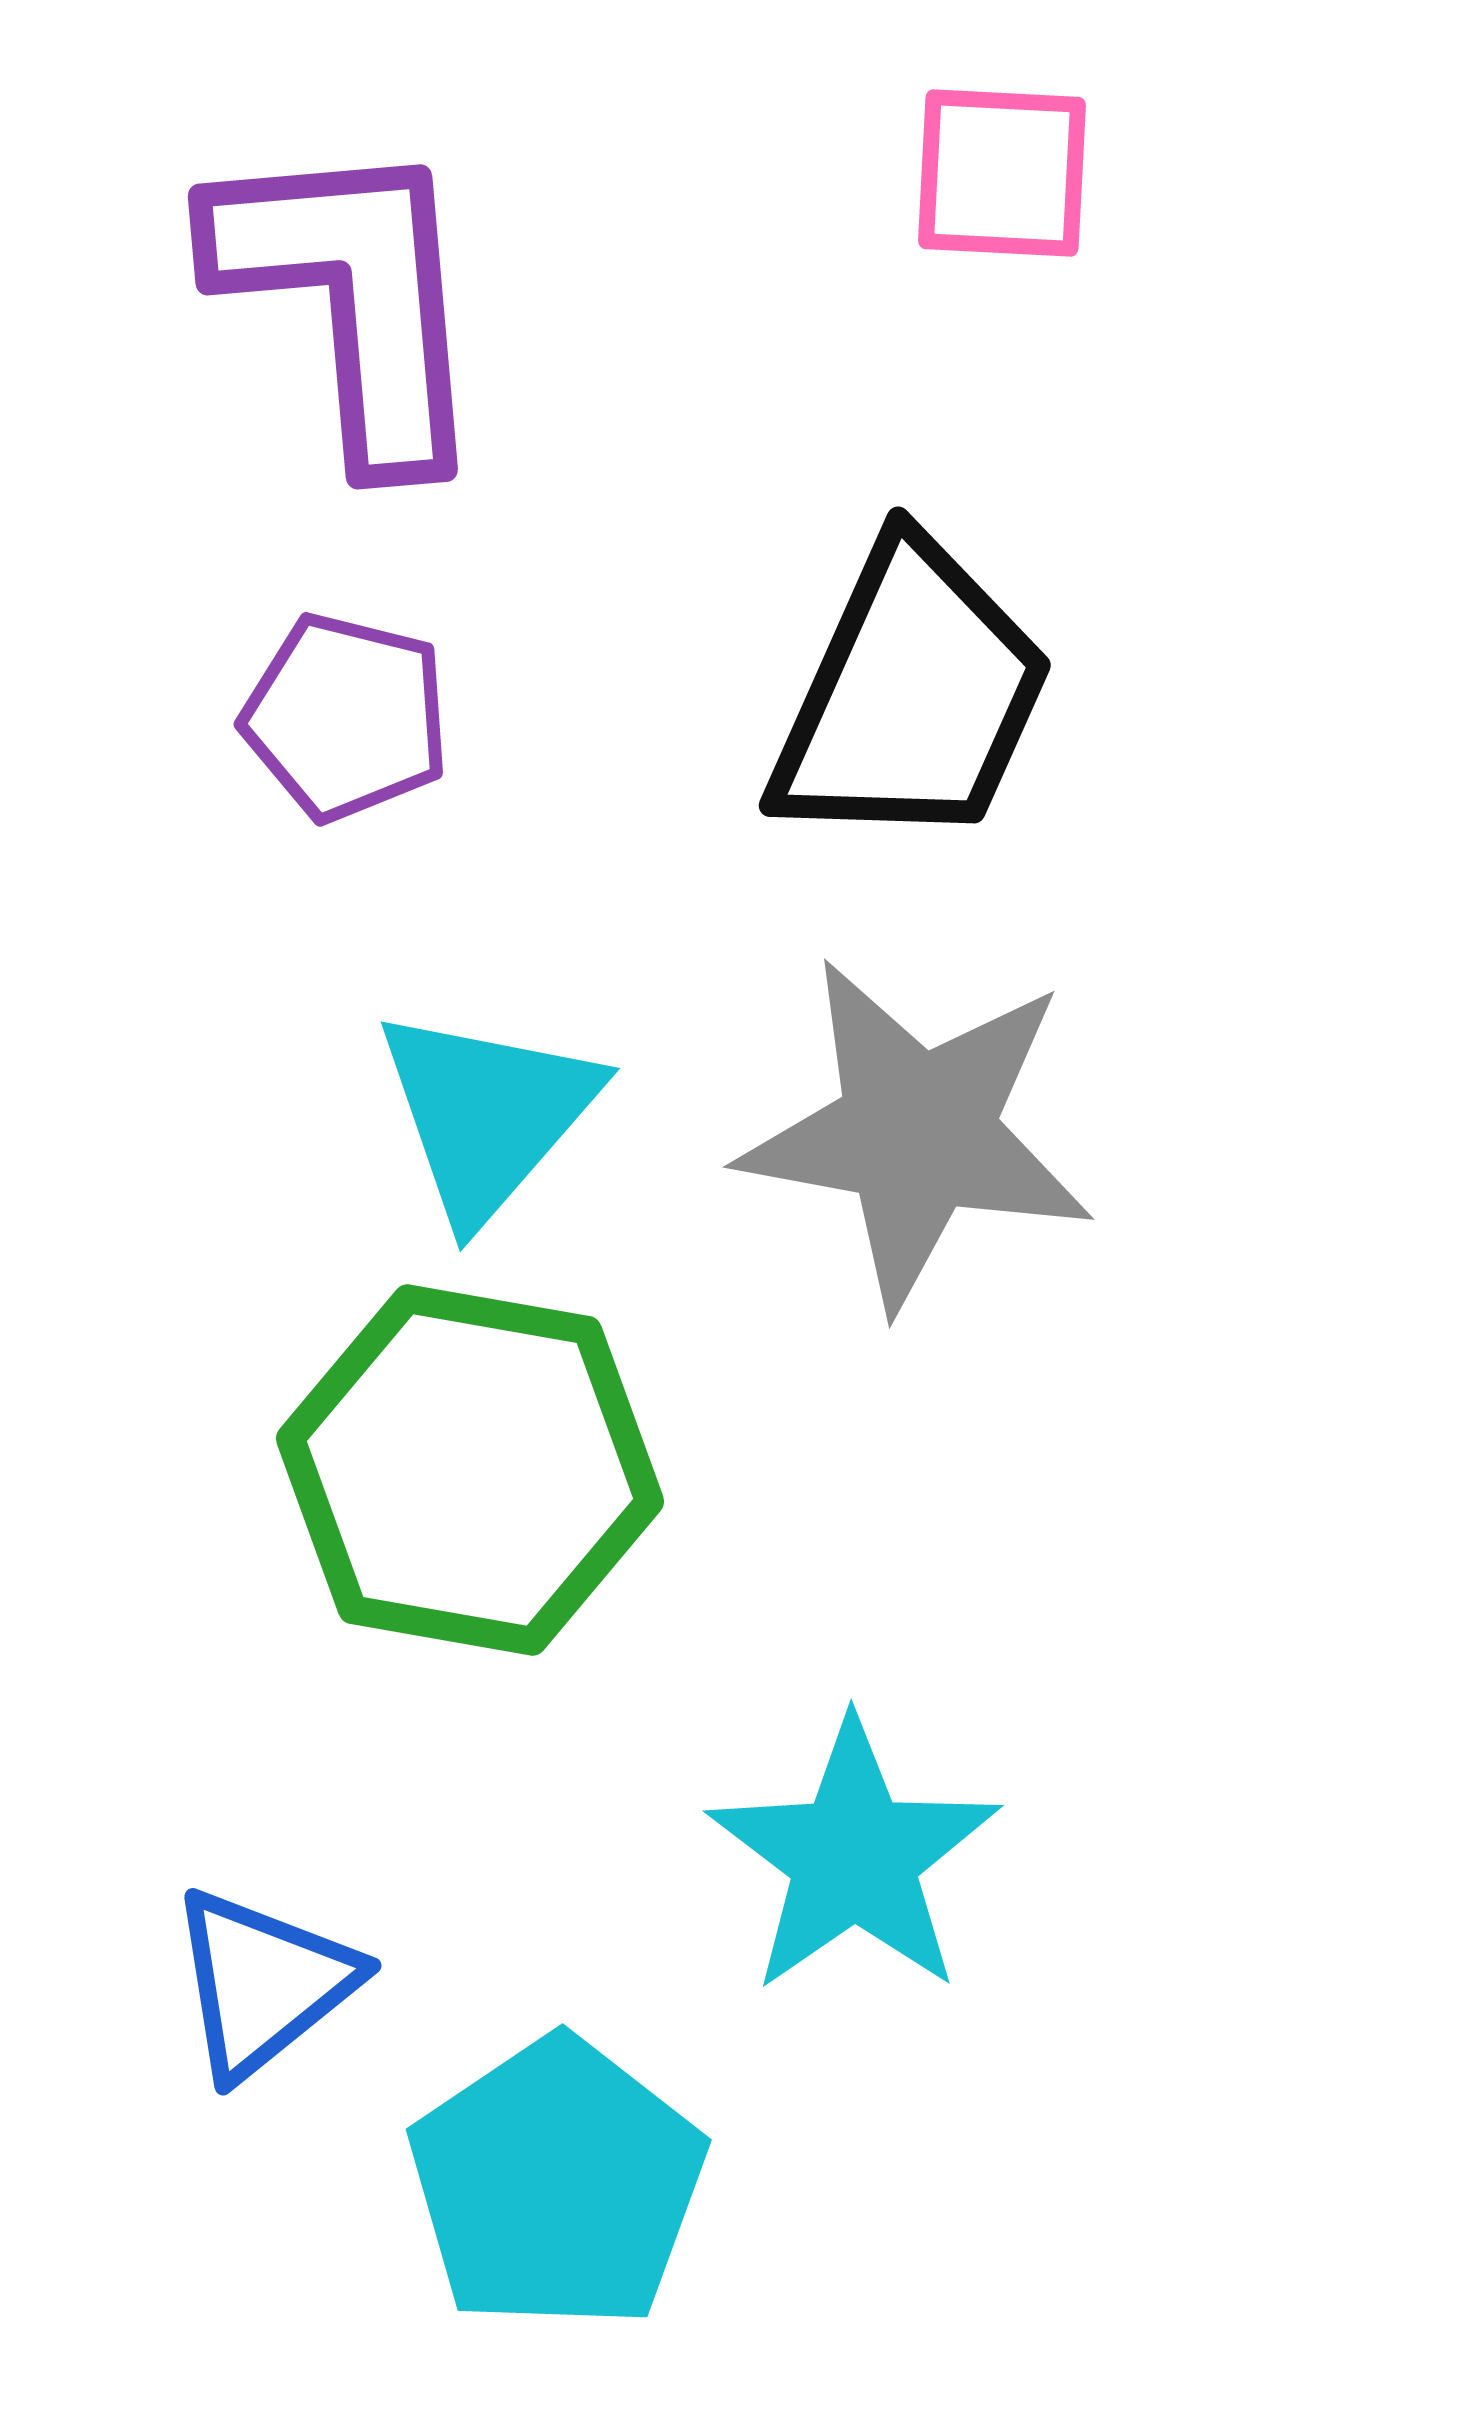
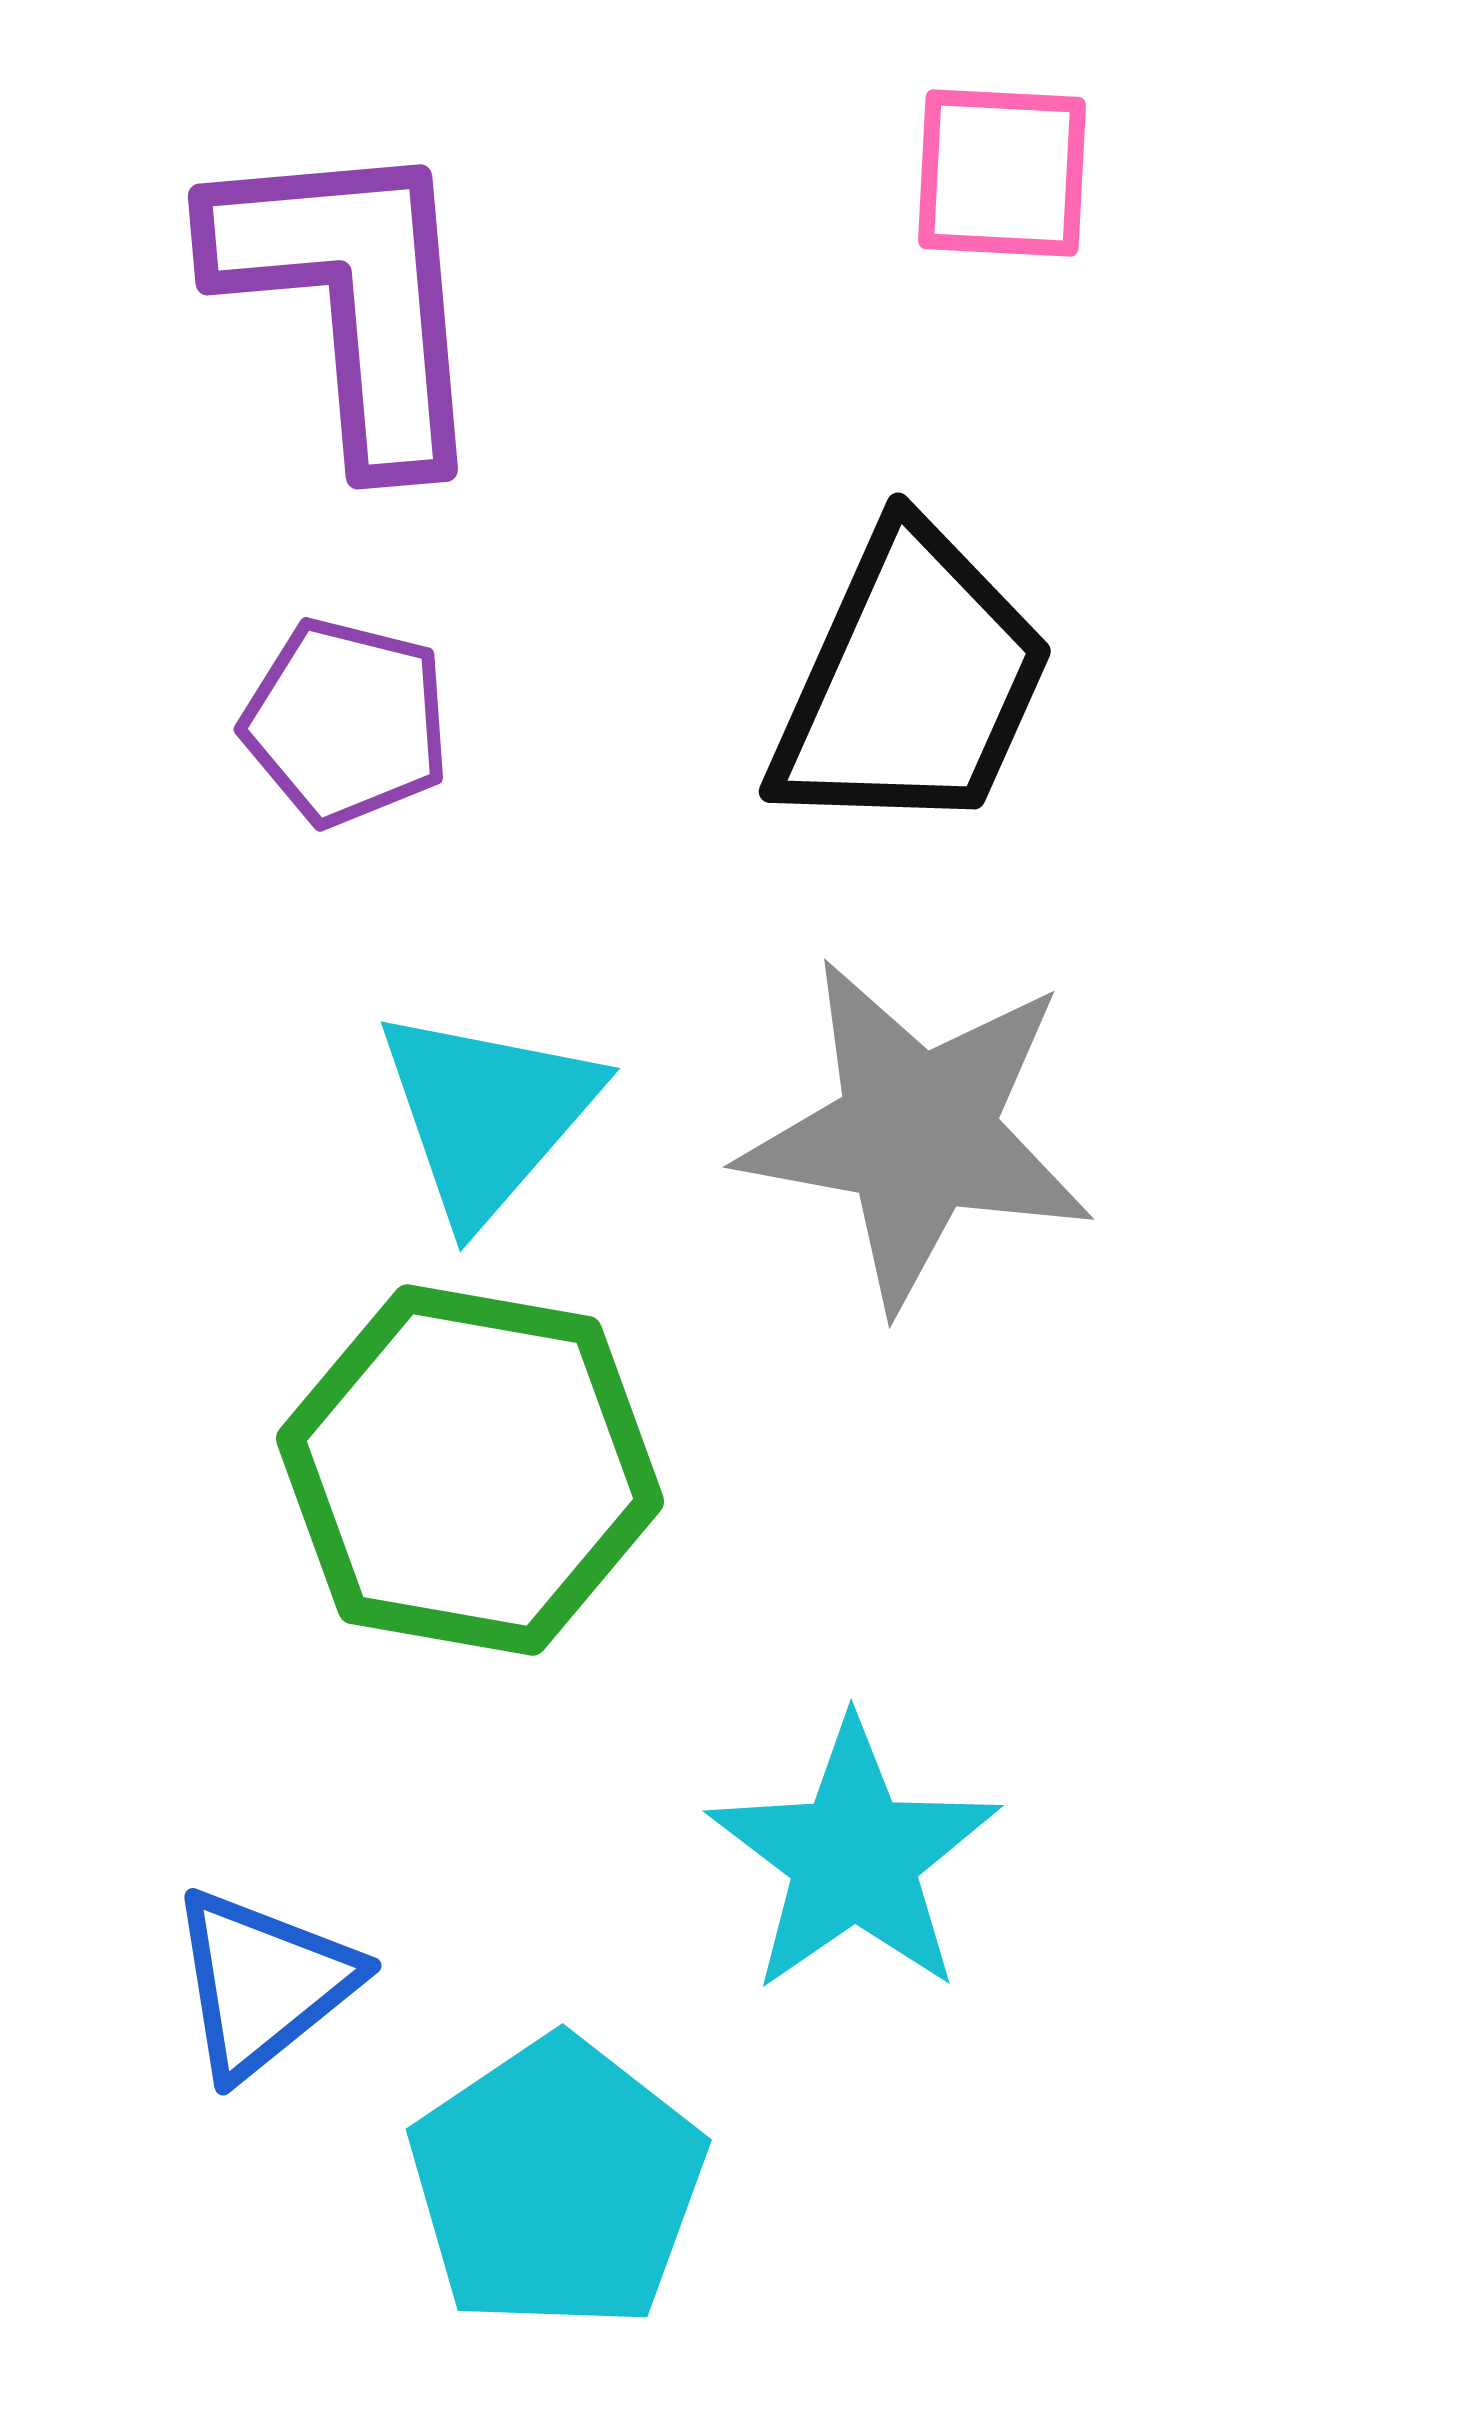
black trapezoid: moved 14 px up
purple pentagon: moved 5 px down
